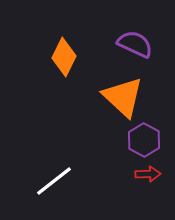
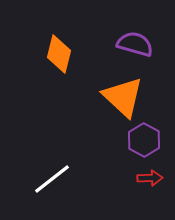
purple semicircle: rotated 9 degrees counterclockwise
orange diamond: moved 5 px left, 3 px up; rotated 12 degrees counterclockwise
red arrow: moved 2 px right, 4 px down
white line: moved 2 px left, 2 px up
